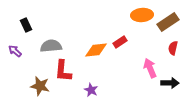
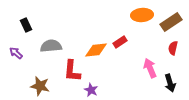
brown rectangle: moved 3 px right
purple arrow: moved 1 px right, 2 px down
red L-shape: moved 9 px right
black arrow: rotated 72 degrees clockwise
